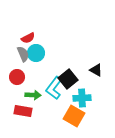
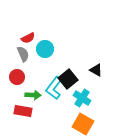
cyan circle: moved 9 px right, 4 px up
cyan cross: rotated 36 degrees clockwise
orange square: moved 9 px right, 8 px down
